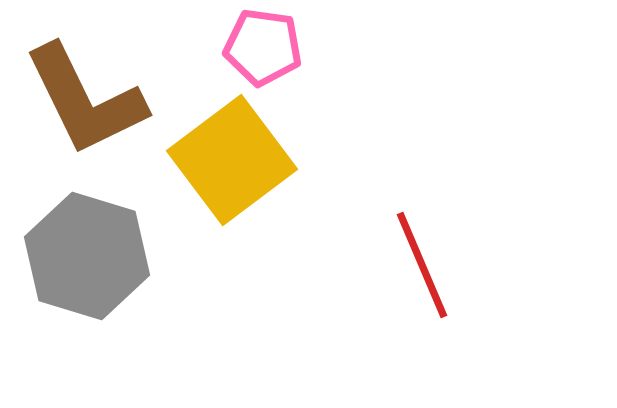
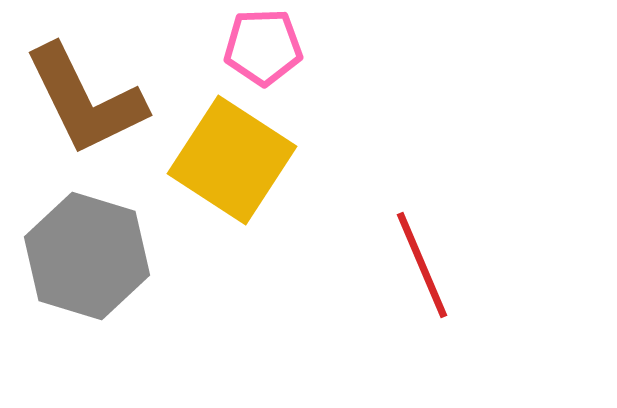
pink pentagon: rotated 10 degrees counterclockwise
yellow square: rotated 20 degrees counterclockwise
